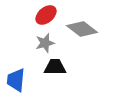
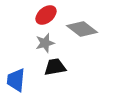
black trapezoid: rotated 10 degrees counterclockwise
